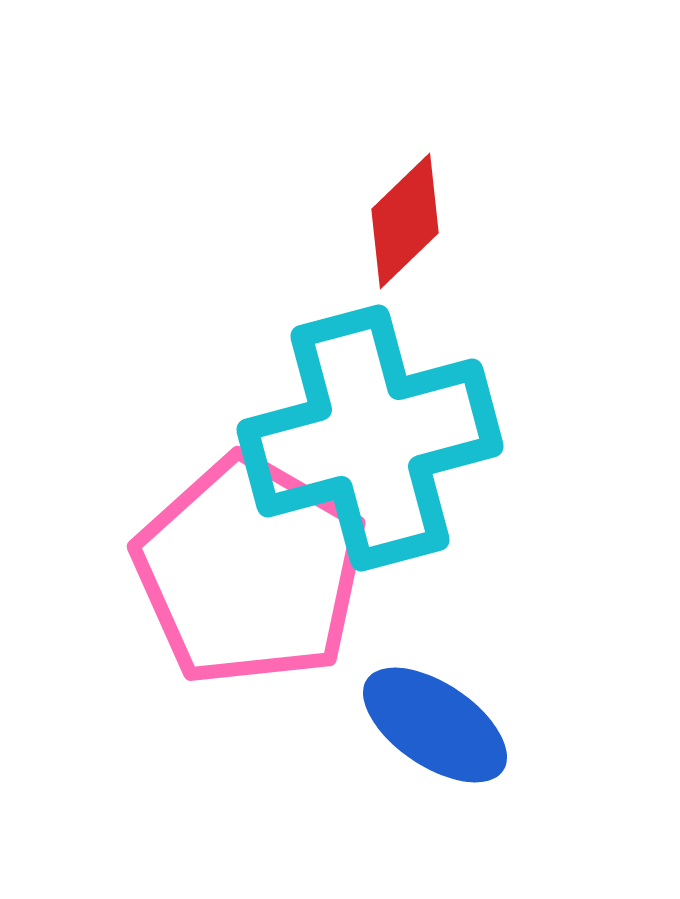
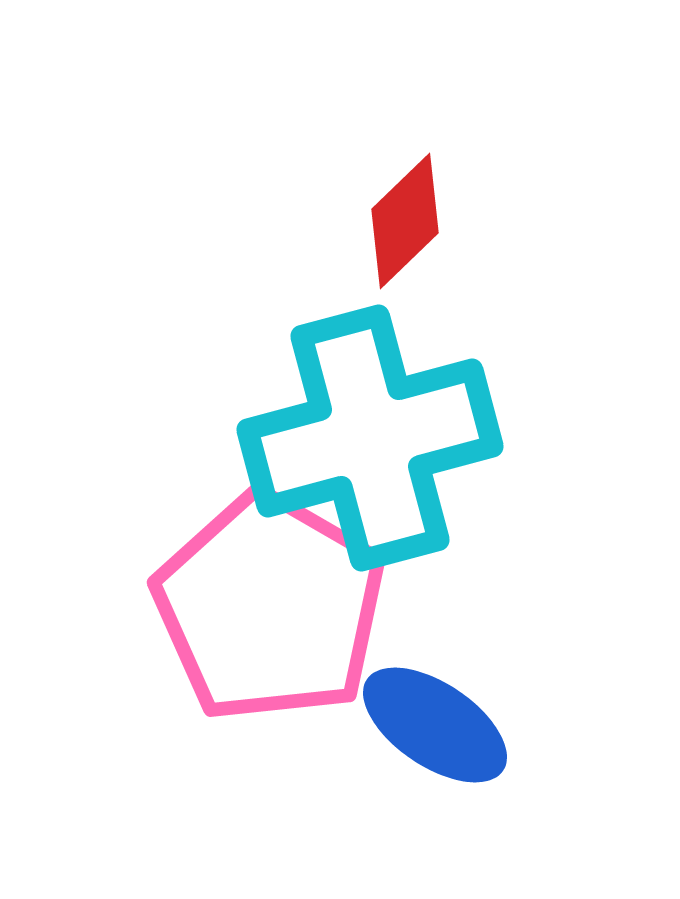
pink pentagon: moved 20 px right, 36 px down
